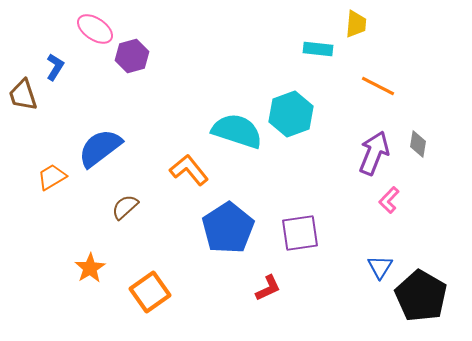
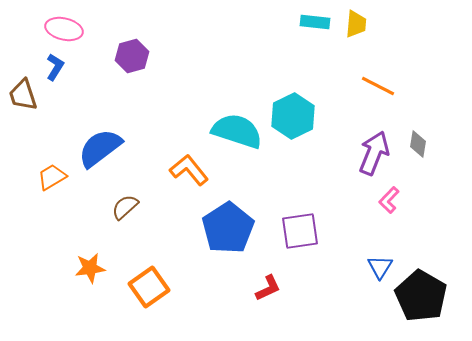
pink ellipse: moved 31 px left; rotated 21 degrees counterclockwise
cyan rectangle: moved 3 px left, 27 px up
cyan hexagon: moved 2 px right, 2 px down; rotated 6 degrees counterclockwise
purple square: moved 2 px up
orange star: rotated 24 degrees clockwise
orange square: moved 1 px left, 5 px up
